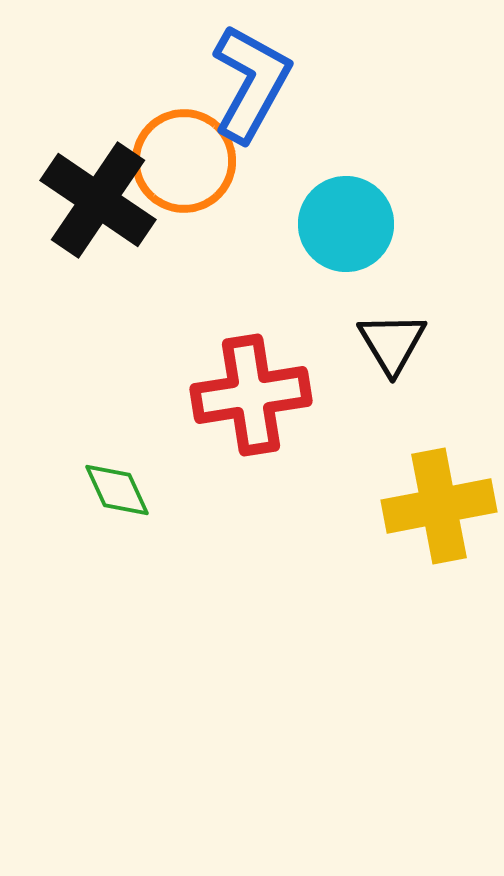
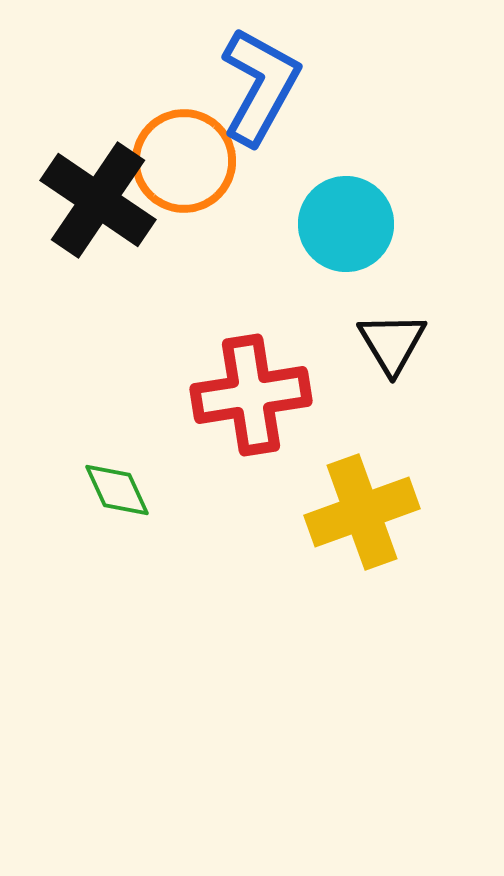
blue L-shape: moved 9 px right, 3 px down
yellow cross: moved 77 px left, 6 px down; rotated 9 degrees counterclockwise
